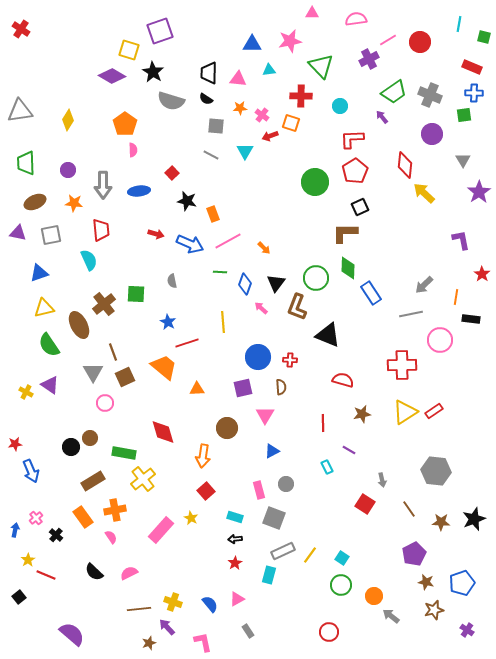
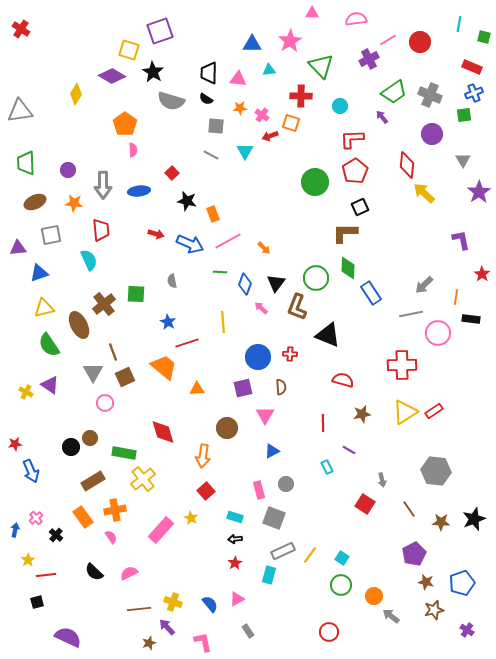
pink star at (290, 41): rotated 20 degrees counterclockwise
blue cross at (474, 93): rotated 24 degrees counterclockwise
yellow diamond at (68, 120): moved 8 px right, 26 px up
red diamond at (405, 165): moved 2 px right
purple triangle at (18, 233): moved 15 px down; rotated 18 degrees counterclockwise
pink circle at (440, 340): moved 2 px left, 7 px up
red cross at (290, 360): moved 6 px up
red line at (46, 575): rotated 30 degrees counterclockwise
black square at (19, 597): moved 18 px right, 5 px down; rotated 24 degrees clockwise
purple semicircle at (72, 634): moved 4 px left, 3 px down; rotated 16 degrees counterclockwise
